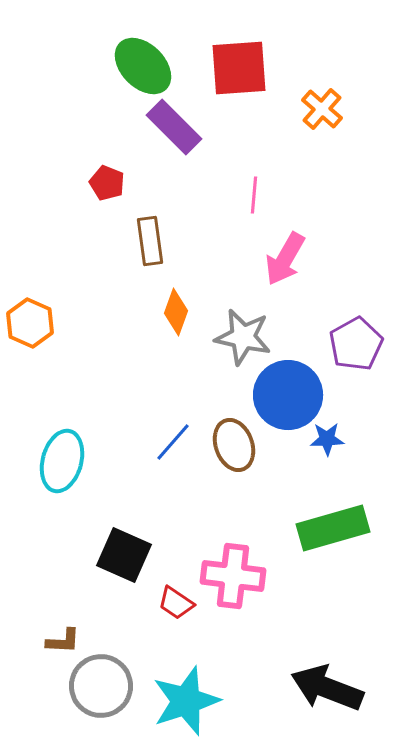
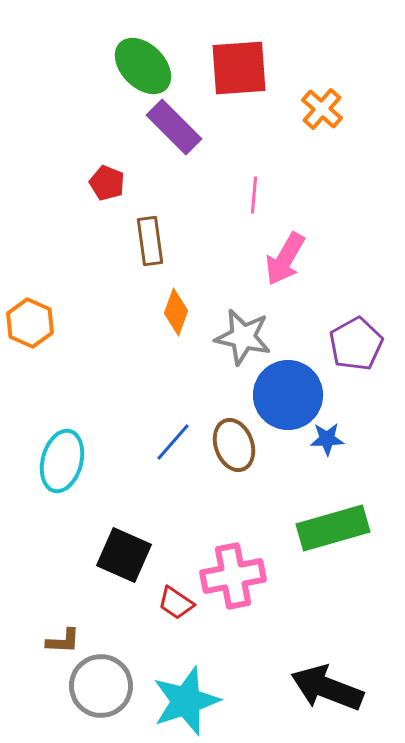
pink cross: rotated 18 degrees counterclockwise
